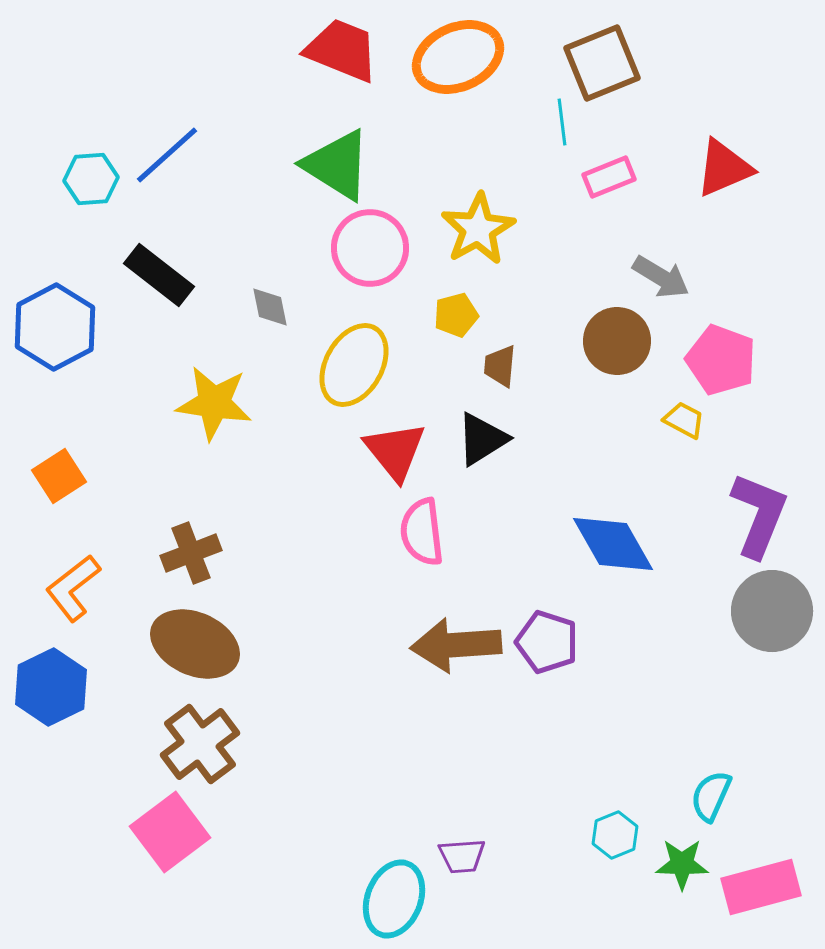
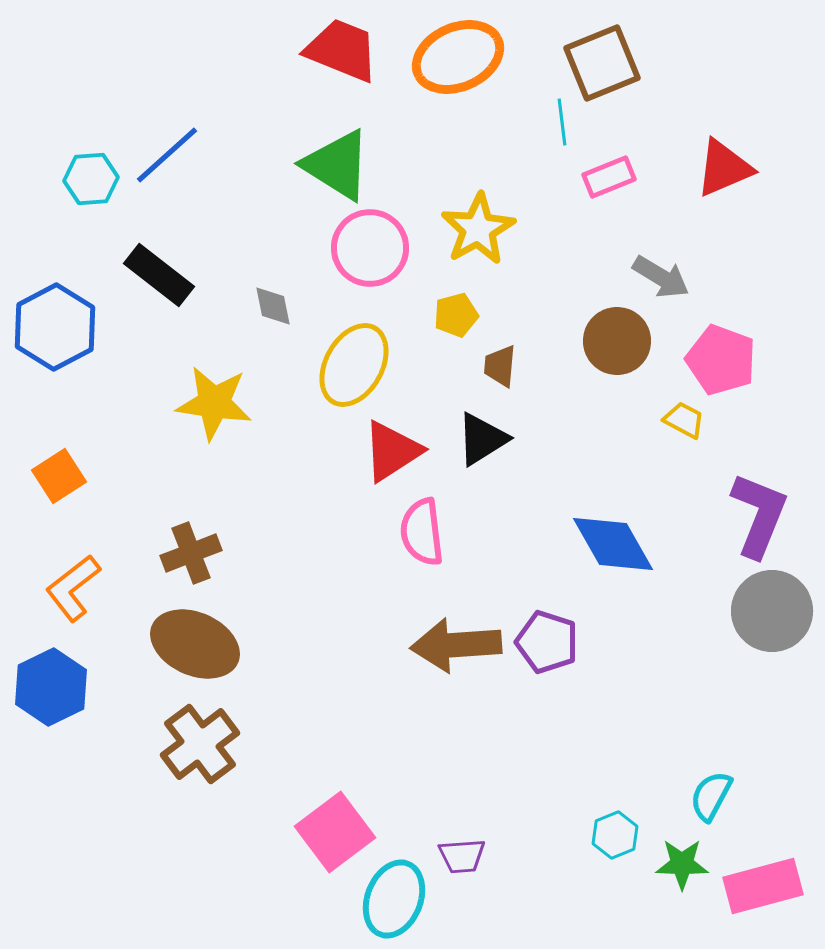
gray diamond at (270, 307): moved 3 px right, 1 px up
red triangle at (395, 451): moved 3 px left; rotated 36 degrees clockwise
cyan semicircle at (711, 796): rotated 4 degrees clockwise
pink square at (170, 832): moved 165 px right
pink rectangle at (761, 887): moved 2 px right, 1 px up
